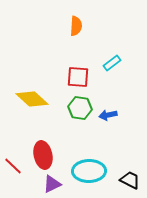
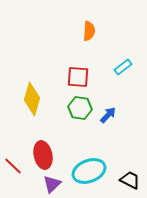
orange semicircle: moved 13 px right, 5 px down
cyan rectangle: moved 11 px right, 4 px down
yellow diamond: rotated 64 degrees clockwise
blue arrow: rotated 144 degrees clockwise
cyan ellipse: rotated 20 degrees counterclockwise
purple triangle: rotated 18 degrees counterclockwise
